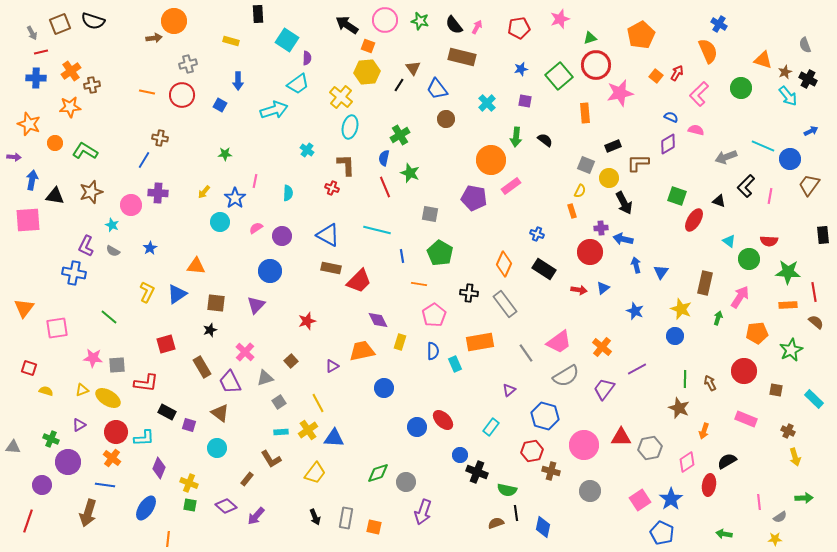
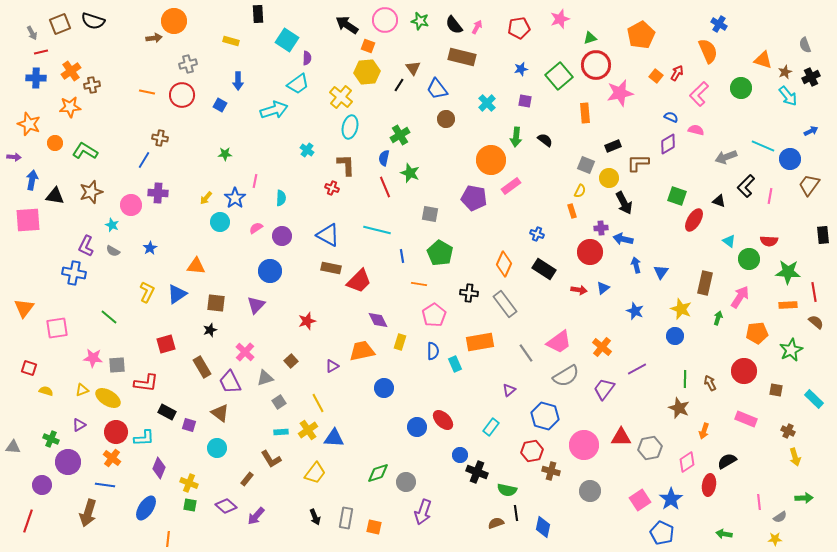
black cross at (808, 79): moved 3 px right, 2 px up; rotated 36 degrees clockwise
yellow arrow at (204, 192): moved 2 px right, 6 px down
cyan semicircle at (288, 193): moved 7 px left, 5 px down
